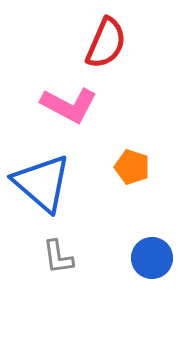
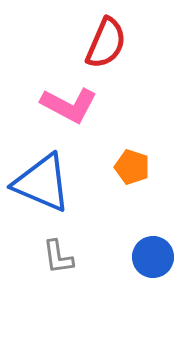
blue triangle: rotated 18 degrees counterclockwise
blue circle: moved 1 px right, 1 px up
